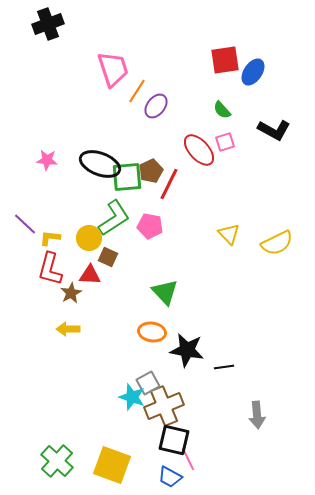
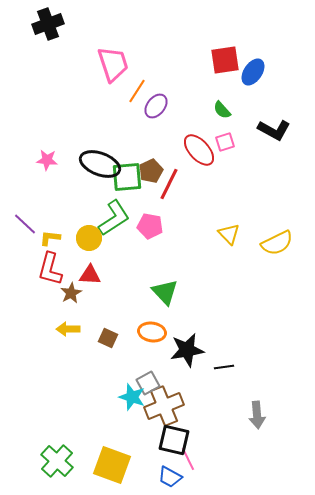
pink trapezoid: moved 5 px up
brown square: moved 81 px down
black star: rotated 20 degrees counterclockwise
